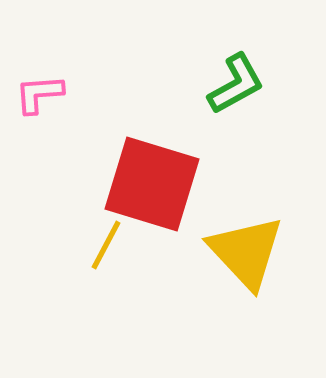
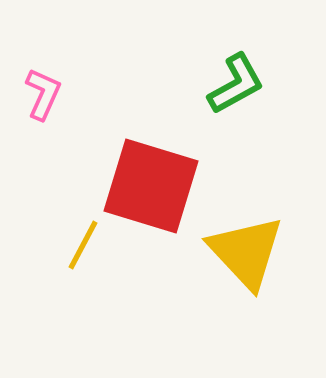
pink L-shape: moved 4 px right; rotated 118 degrees clockwise
red square: moved 1 px left, 2 px down
yellow line: moved 23 px left
